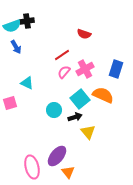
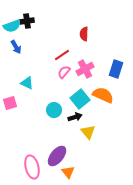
red semicircle: rotated 72 degrees clockwise
